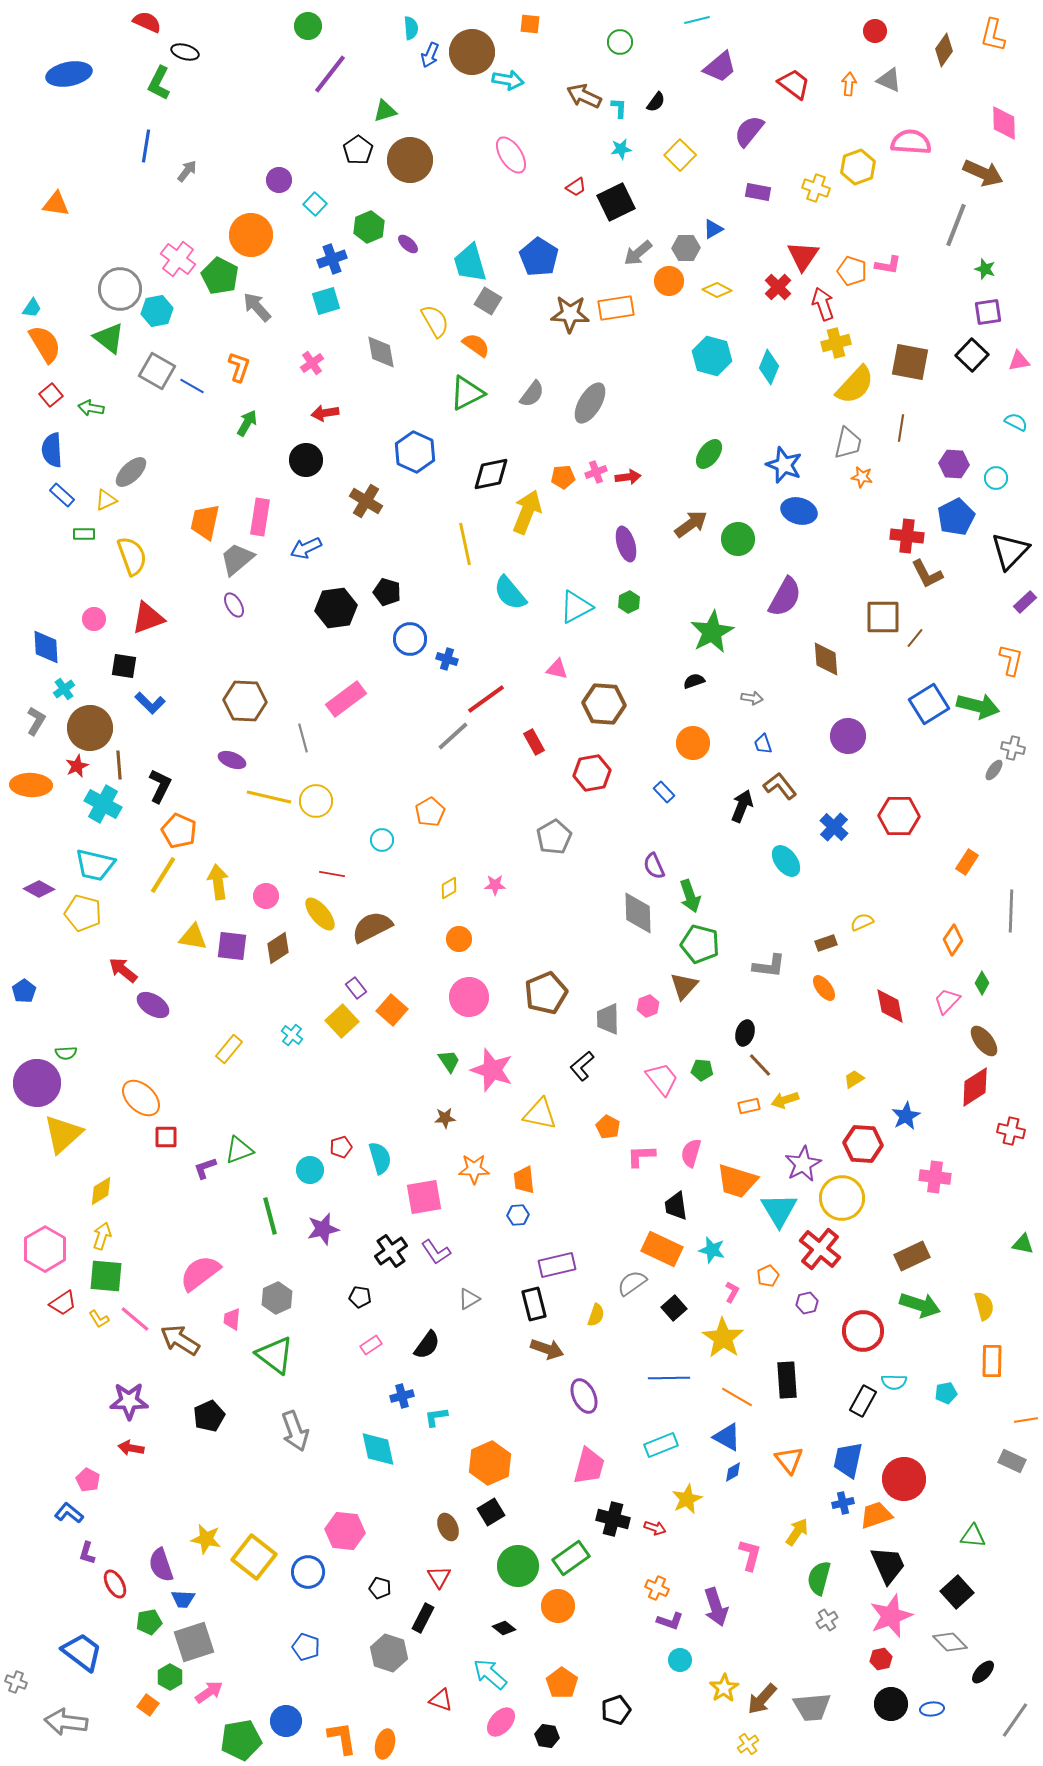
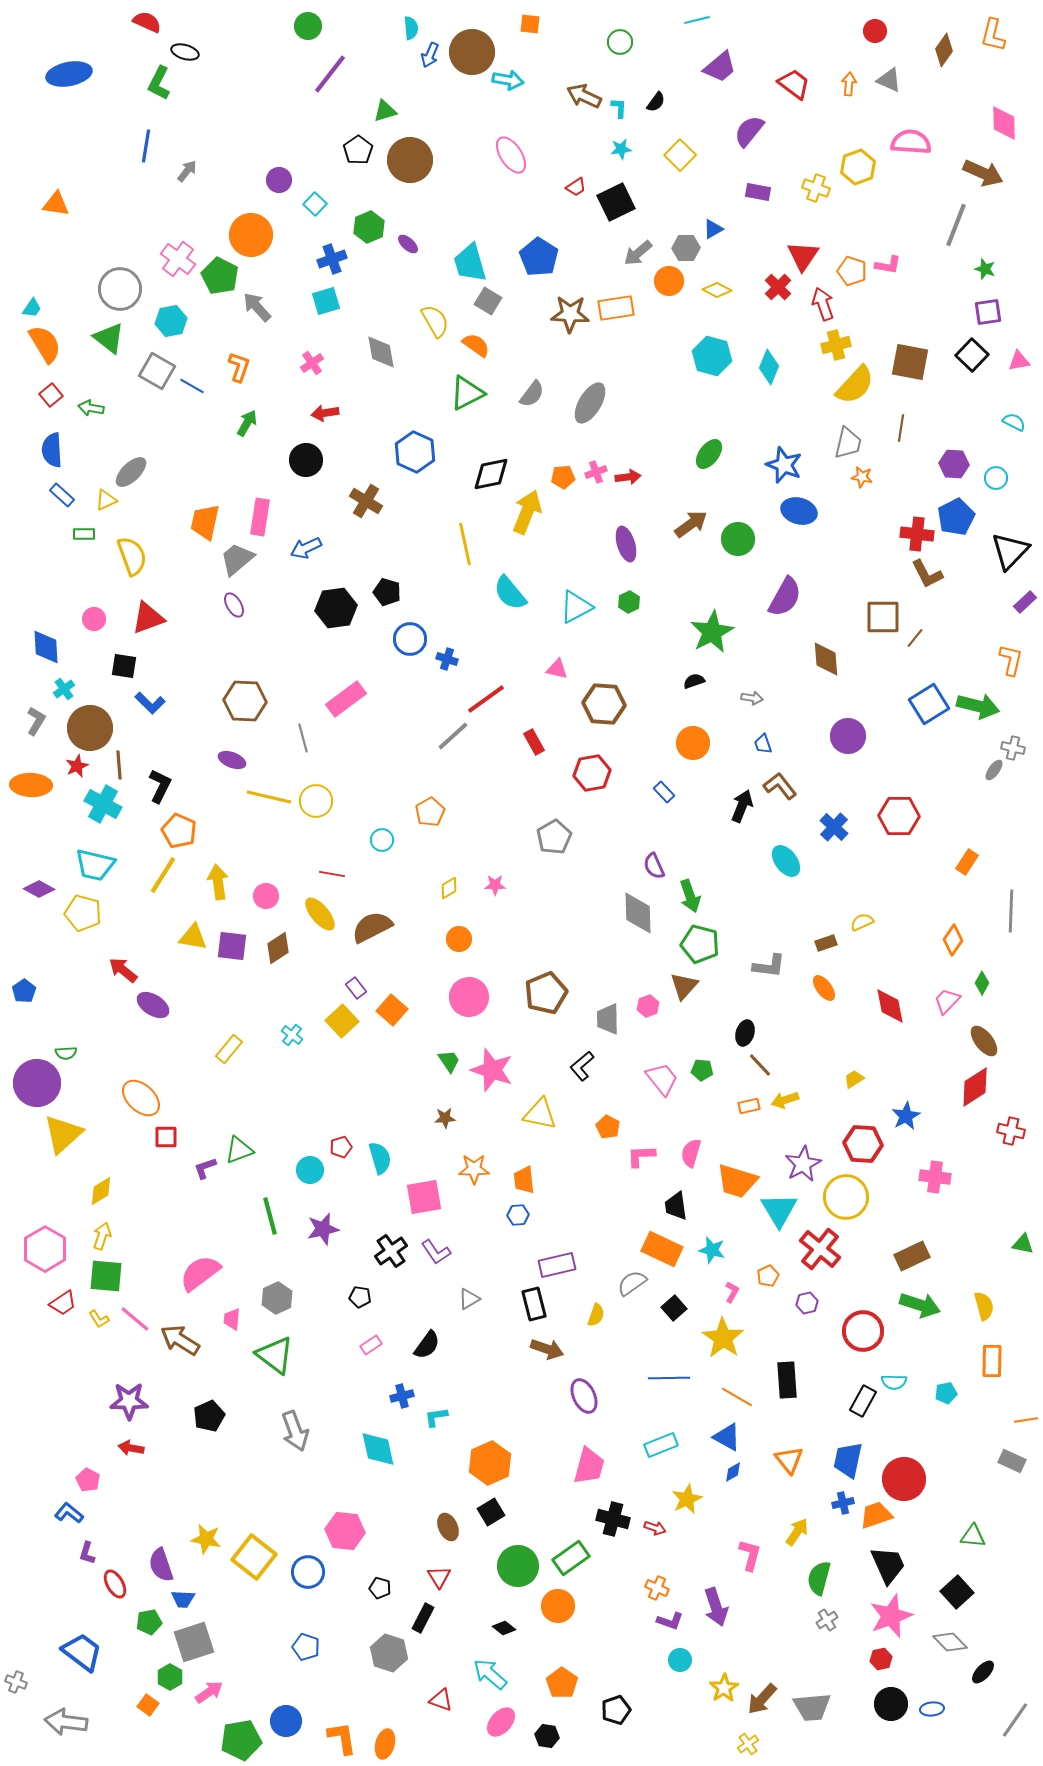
cyan hexagon at (157, 311): moved 14 px right, 10 px down
yellow cross at (836, 343): moved 2 px down
cyan semicircle at (1016, 422): moved 2 px left
red cross at (907, 536): moved 10 px right, 2 px up
yellow circle at (842, 1198): moved 4 px right, 1 px up
